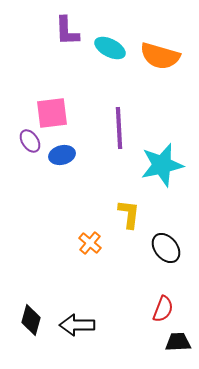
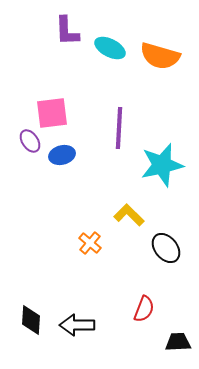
purple line: rotated 6 degrees clockwise
yellow L-shape: moved 1 px down; rotated 52 degrees counterclockwise
red semicircle: moved 19 px left
black diamond: rotated 12 degrees counterclockwise
